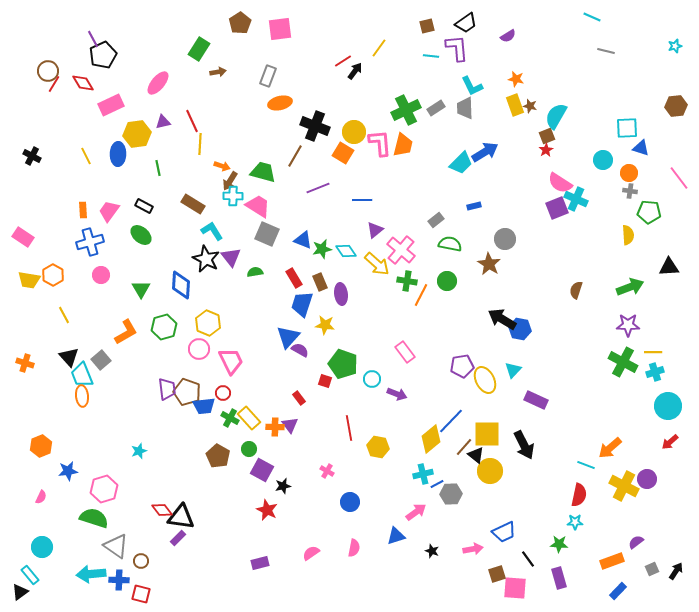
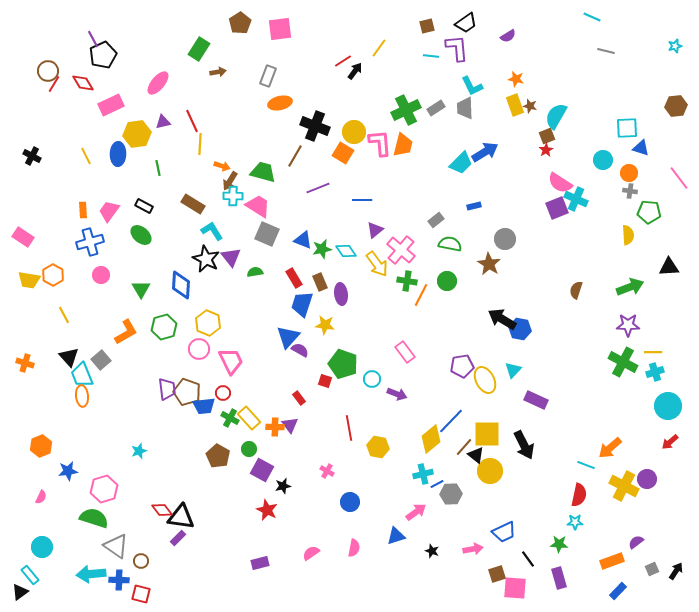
yellow arrow at (377, 264): rotated 12 degrees clockwise
